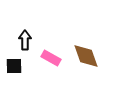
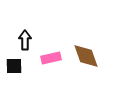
pink rectangle: rotated 42 degrees counterclockwise
